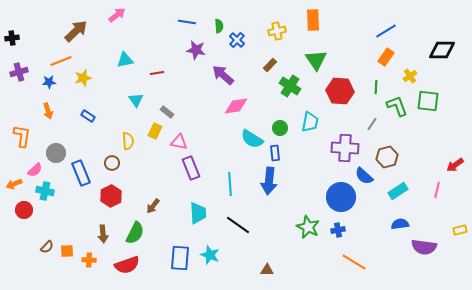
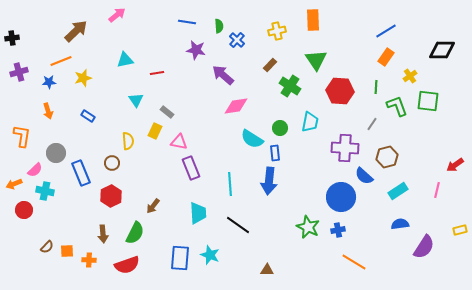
purple semicircle at (424, 247): rotated 65 degrees counterclockwise
